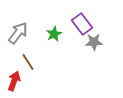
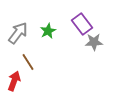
green star: moved 6 px left, 3 px up
